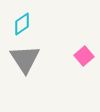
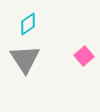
cyan diamond: moved 6 px right
